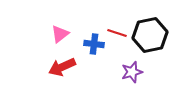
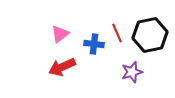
red line: rotated 48 degrees clockwise
